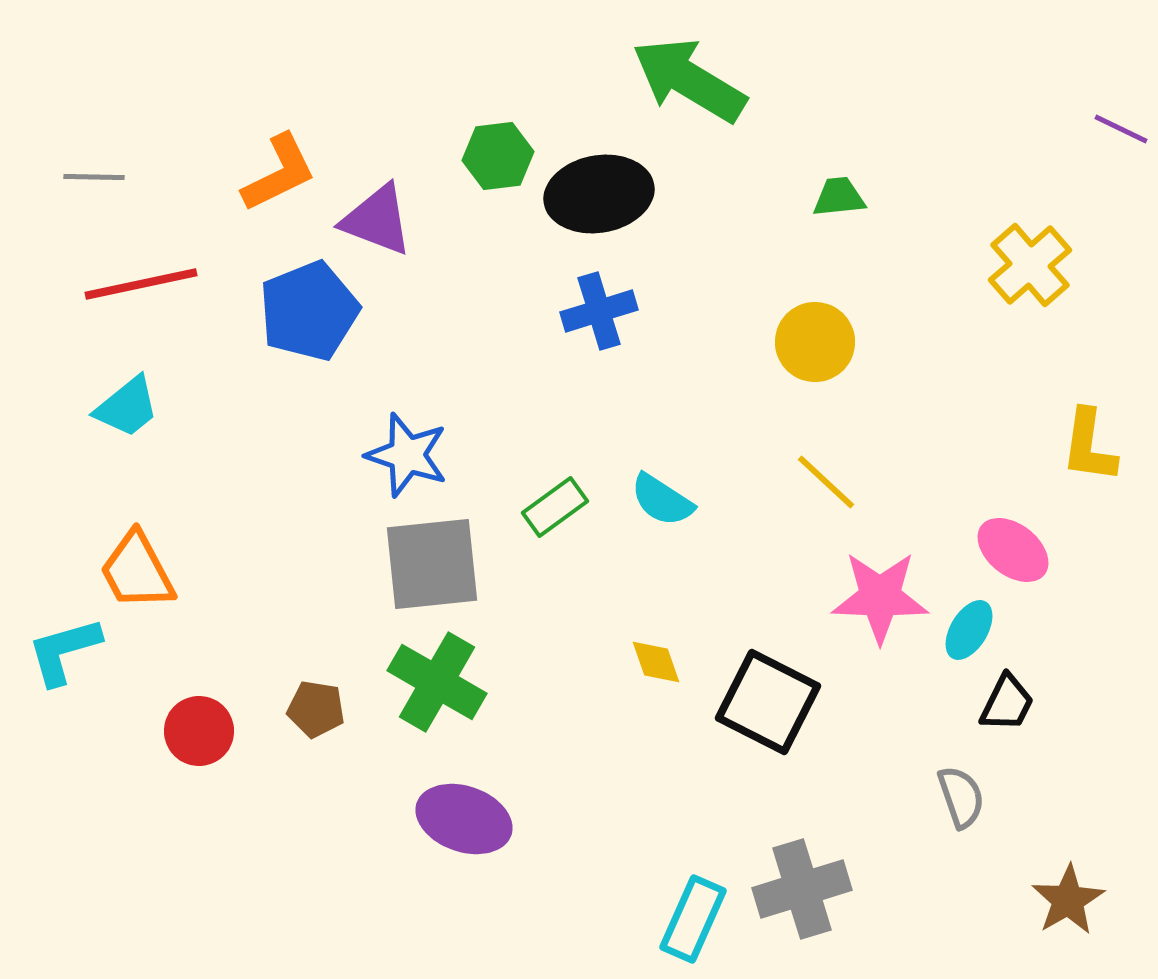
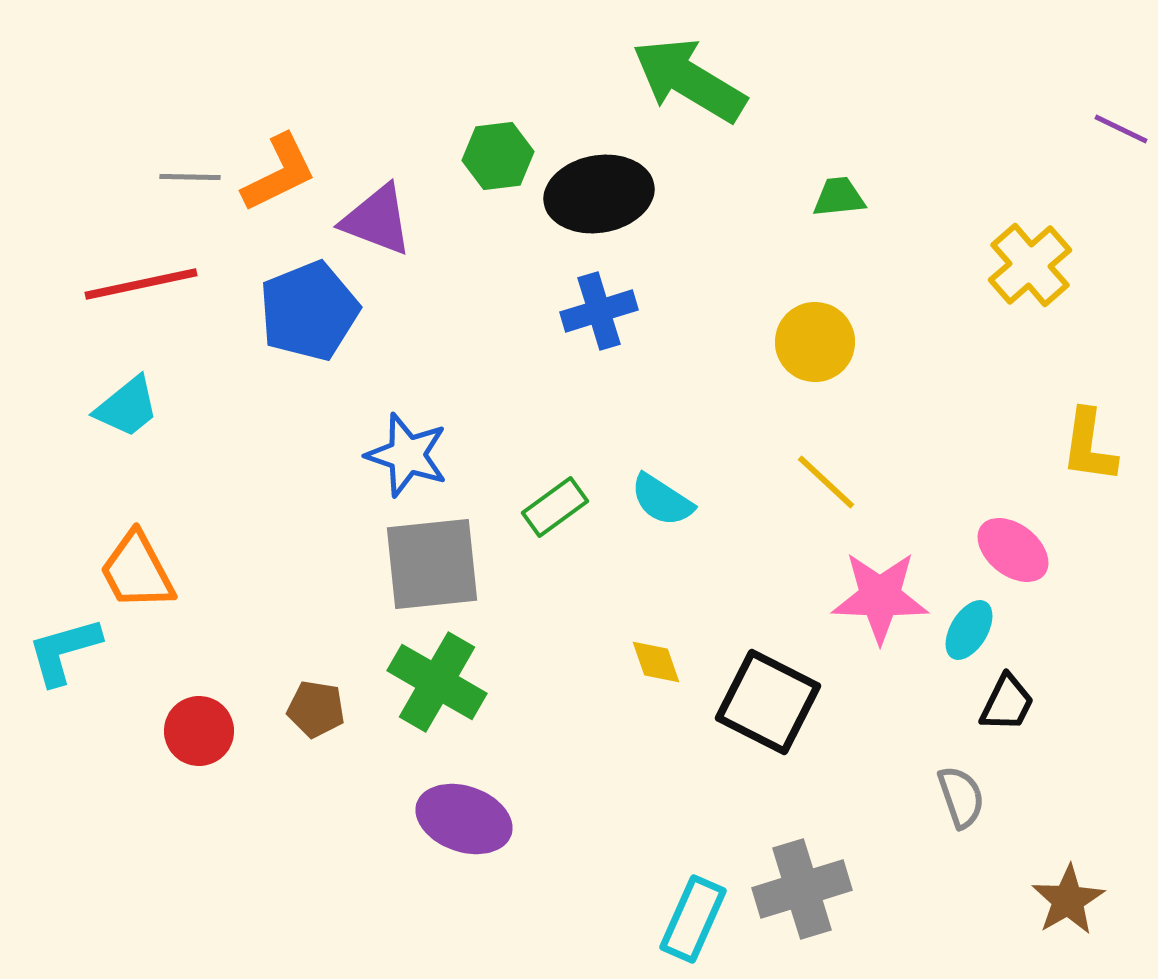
gray line: moved 96 px right
